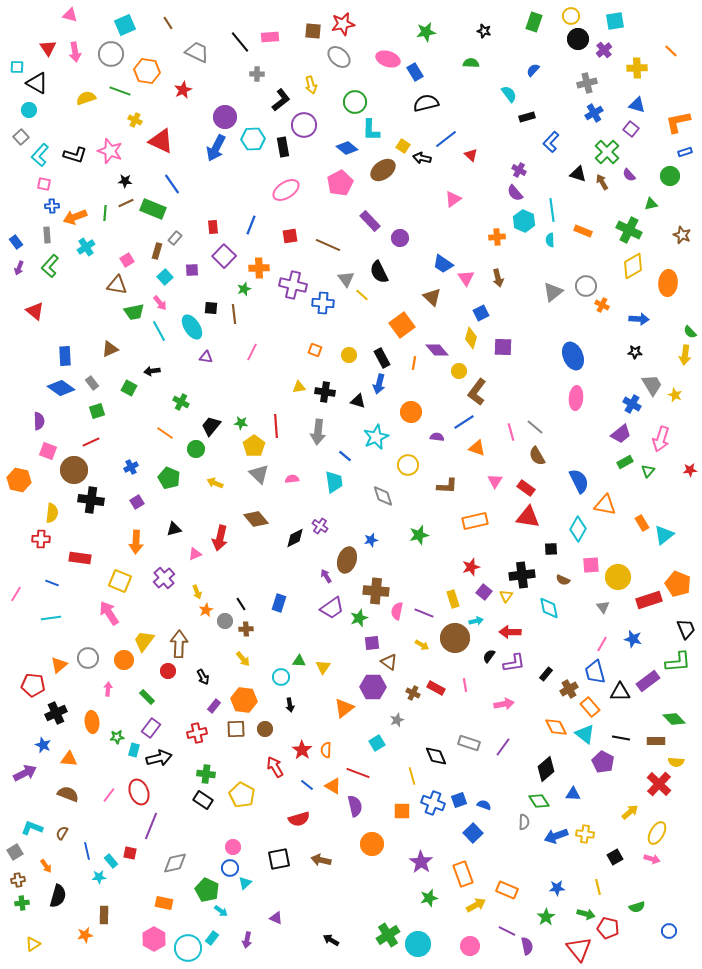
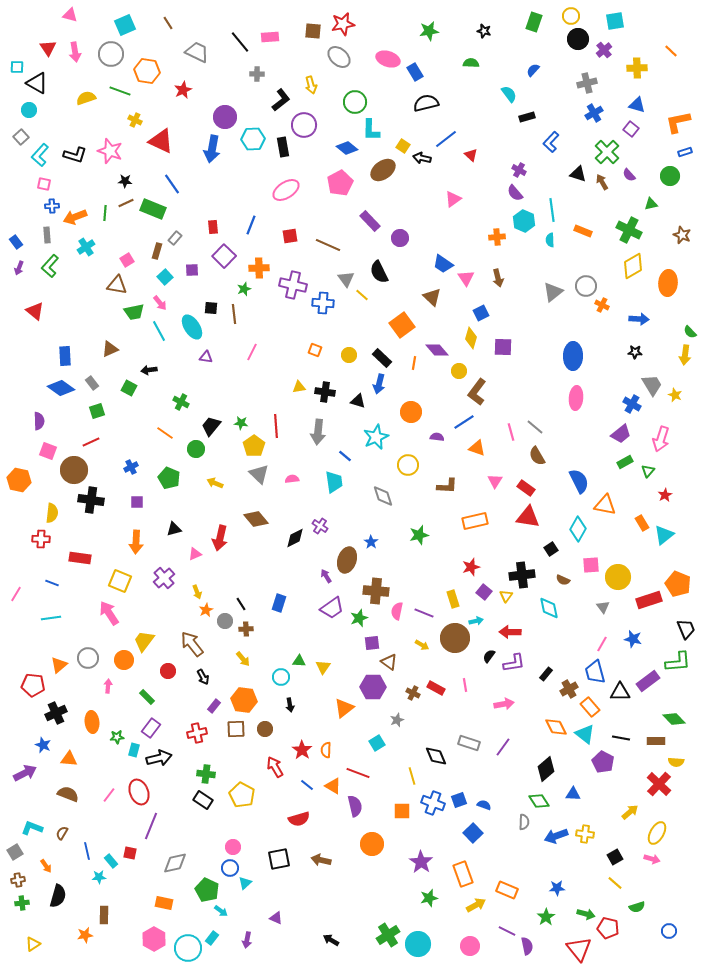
green star at (426, 32): moved 3 px right, 1 px up
blue arrow at (216, 148): moved 4 px left, 1 px down; rotated 16 degrees counterclockwise
blue ellipse at (573, 356): rotated 24 degrees clockwise
black rectangle at (382, 358): rotated 18 degrees counterclockwise
black arrow at (152, 371): moved 3 px left, 1 px up
red star at (690, 470): moved 25 px left, 25 px down; rotated 24 degrees counterclockwise
purple square at (137, 502): rotated 32 degrees clockwise
blue star at (371, 540): moved 2 px down; rotated 24 degrees counterclockwise
black square at (551, 549): rotated 32 degrees counterclockwise
brown arrow at (179, 644): moved 13 px right; rotated 40 degrees counterclockwise
pink arrow at (108, 689): moved 3 px up
yellow line at (598, 887): moved 17 px right, 4 px up; rotated 35 degrees counterclockwise
